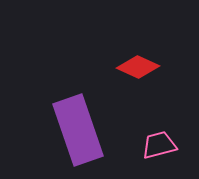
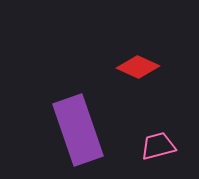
pink trapezoid: moved 1 px left, 1 px down
